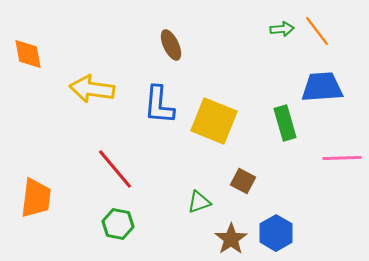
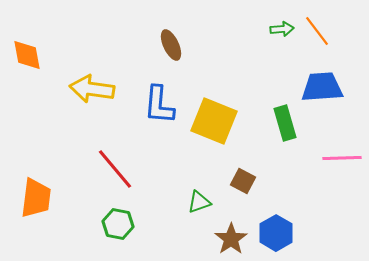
orange diamond: moved 1 px left, 1 px down
